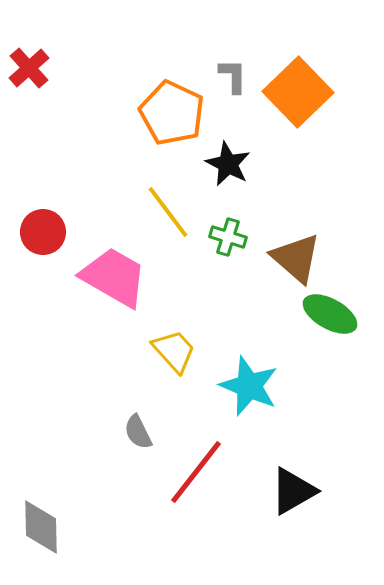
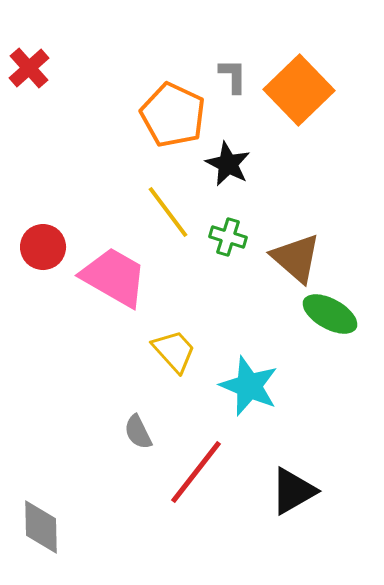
orange square: moved 1 px right, 2 px up
orange pentagon: moved 1 px right, 2 px down
red circle: moved 15 px down
